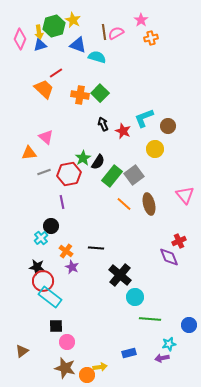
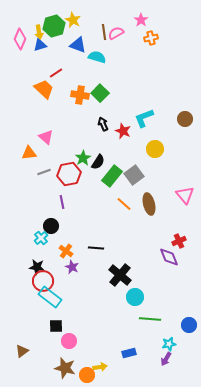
brown circle at (168, 126): moved 17 px right, 7 px up
pink circle at (67, 342): moved 2 px right, 1 px up
purple arrow at (162, 358): moved 4 px right, 1 px down; rotated 48 degrees counterclockwise
